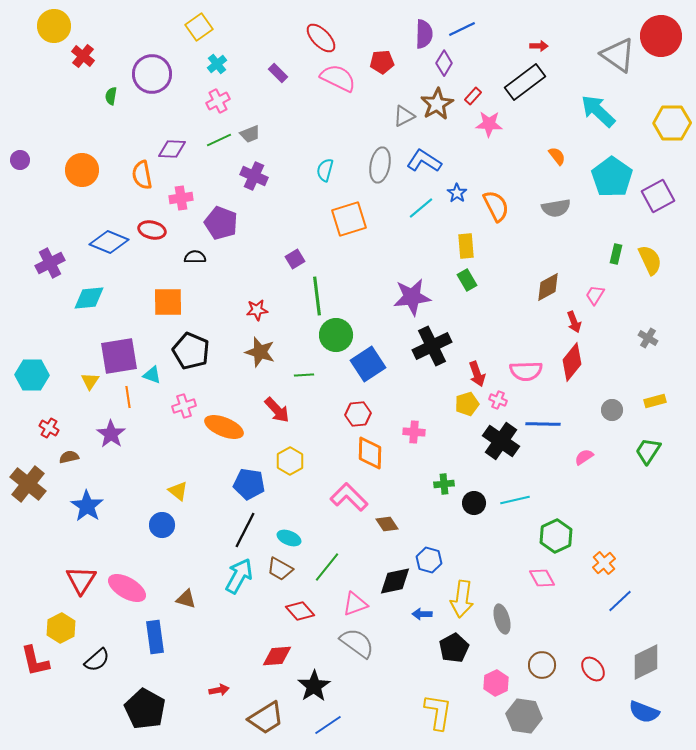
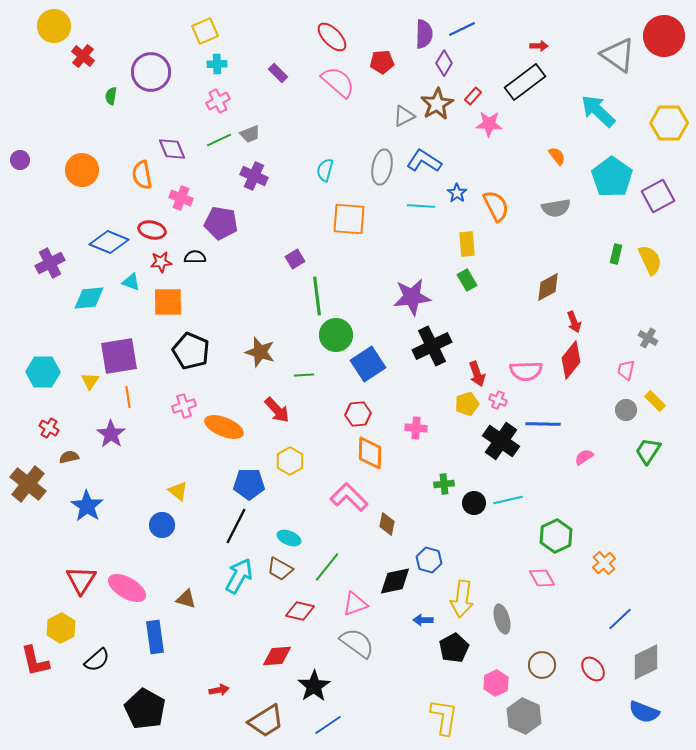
yellow square at (199, 27): moved 6 px right, 4 px down; rotated 12 degrees clockwise
red circle at (661, 36): moved 3 px right
red ellipse at (321, 38): moved 11 px right, 1 px up
cyan cross at (217, 64): rotated 36 degrees clockwise
purple circle at (152, 74): moved 1 px left, 2 px up
pink semicircle at (338, 78): moved 4 px down; rotated 15 degrees clockwise
yellow hexagon at (672, 123): moved 3 px left
purple diamond at (172, 149): rotated 64 degrees clockwise
gray ellipse at (380, 165): moved 2 px right, 2 px down
pink cross at (181, 198): rotated 30 degrees clockwise
cyan line at (421, 208): moved 2 px up; rotated 44 degrees clockwise
orange square at (349, 219): rotated 21 degrees clockwise
purple pentagon at (221, 223): rotated 12 degrees counterclockwise
yellow rectangle at (466, 246): moved 1 px right, 2 px up
pink trapezoid at (595, 295): moved 31 px right, 75 px down; rotated 20 degrees counterclockwise
red star at (257, 310): moved 96 px left, 48 px up
red diamond at (572, 362): moved 1 px left, 2 px up
cyan hexagon at (32, 375): moved 11 px right, 3 px up
cyan triangle at (152, 375): moved 21 px left, 93 px up
yellow rectangle at (655, 401): rotated 60 degrees clockwise
gray circle at (612, 410): moved 14 px right
pink cross at (414, 432): moved 2 px right, 4 px up
blue pentagon at (249, 484): rotated 8 degrees counterclockwise
cyan line at (515, 500): moved 7 px left
brown diamond at (387, 524): rotated 45 degrees clockwise
black line at (245, 530): moved 9 px left, 4 px up
blue line at (620, 601): moved 18 px down
red diamond at (300, 611): rotated 36 degrees counterclockwise
blue arrow at (422, 614): moved 1 px right, 6 px down
yellow L-shape at (438, 712): moved 6 px right, 5 px down
gray hexagon at (524, 716): rotated 16 degrees clockwise
brown trapezoid at (266, 718): moved 3 px down
